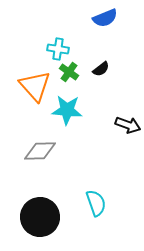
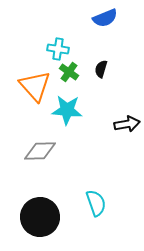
black semicircle: rotated 144 degrees clockwise
black arrow: moved 1 px left, 1 px up; rotated 30 degrees counterclockwise
